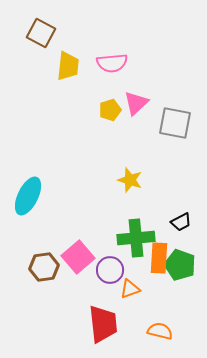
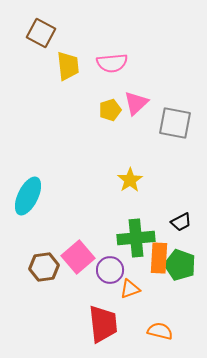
yellow trapezoid: rotated 12 degrees counterclockwise
yellow star: rotated 20 degrees clockwise
